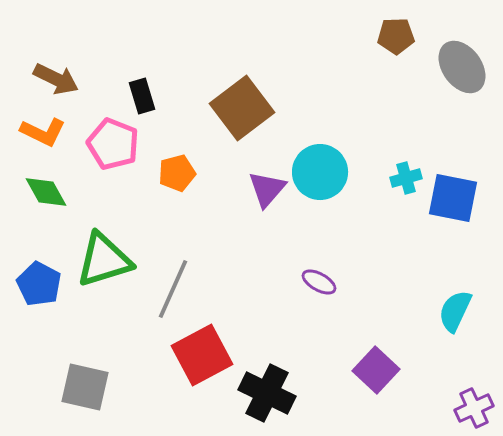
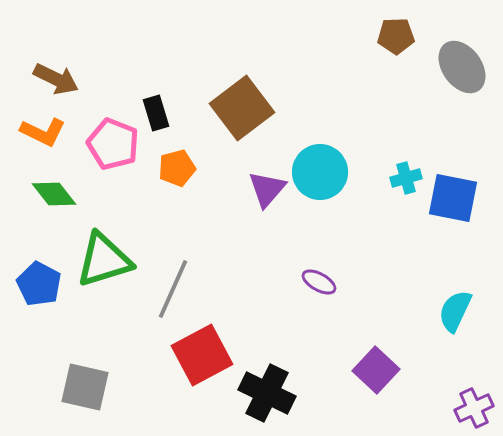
black rectangle: moved 14 px right, 17 px down
orange pentagon: moved 5 px up
green diamond: moved 8 px right, 2 px down; rotated 9 degrees counterclockwise
